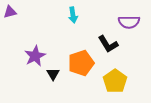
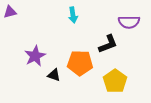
black L-shape: rotated 80 degrees counterclockwise
orange pentagon: moved 1 px left; rotated 20 degrees clockwise
black triangle: moved 1 px right, 1 px down; rotated 40 degrees counterclockwise
